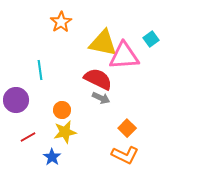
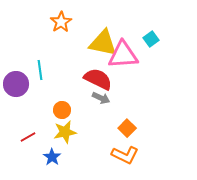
pink triangle: moved 1 px left, 1 px up
purple circle: moved 16 px up
